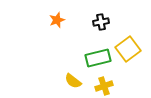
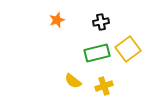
green rectangle: moved 1 px left, 5 px up
